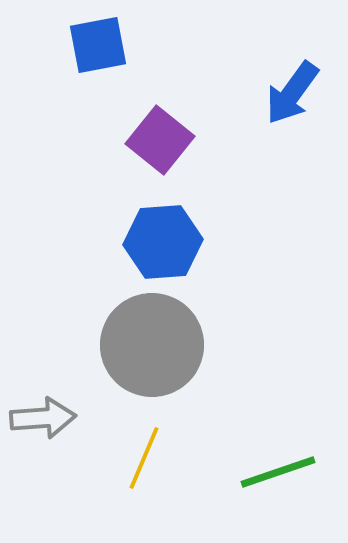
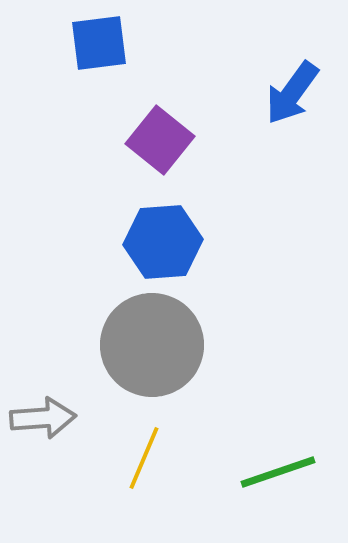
blue square: moved 1 px right, 2 px up; rotated 4 degrees clockwise
